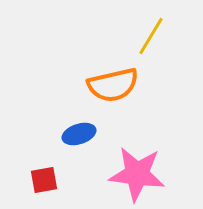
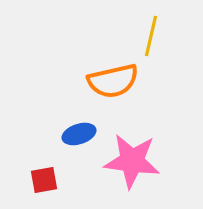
yellow line: rotated 18 degrees counterclockwise
orange semicircle: moved 4 px up
pink star: moved 5 px left, 13 px up
